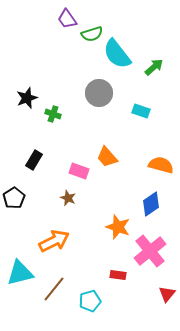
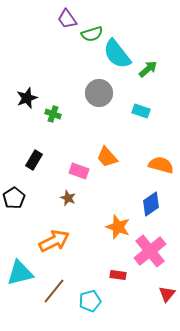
green arrow: moved 6 px left, 2 px down
brown line: moved 2 px down
